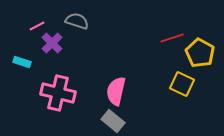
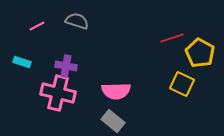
purple cross: moved 14 px right, 23 px down; rotated 35 degrees counterclockwise
pink semicircle: rotated 104 degrees counterclockwise
